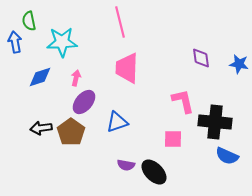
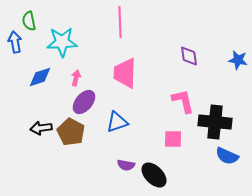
pink line: rotated 12 degrees clockwise
purple diamond: moved 12 px left, 2 px up
blue star: moved 1 px left, 4 px up
pink trapezoid: moved 2 px left, 5 px down
brown pentagon: rotated 8 degrees counterclockwise
black ellipse: moved 3 px down
